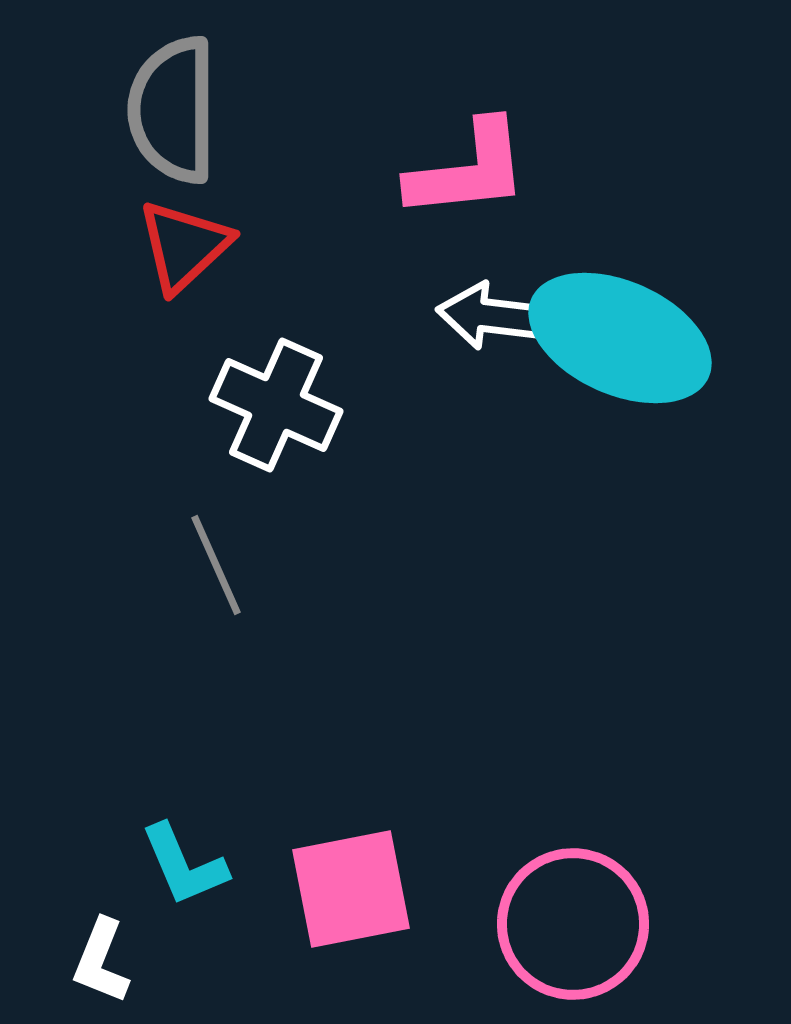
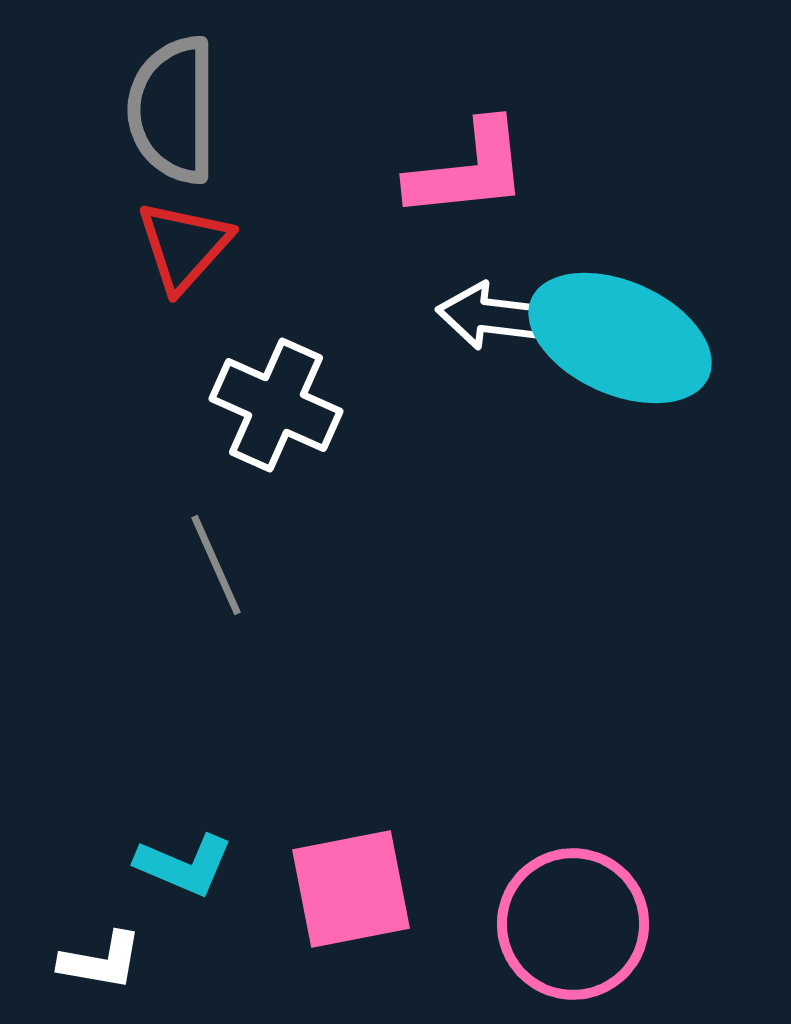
red triangle: rotated 5 degrees counterclockwise
cyan L-shape: rotated 44 degrees counterclockwise
white L-shape: rotated 102 degrees counterclockwise
